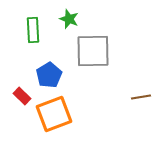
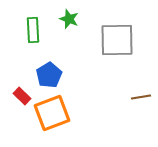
gray square: moved 24 px right, 11 px up
orange square: moved 2 px left, 1 px up
